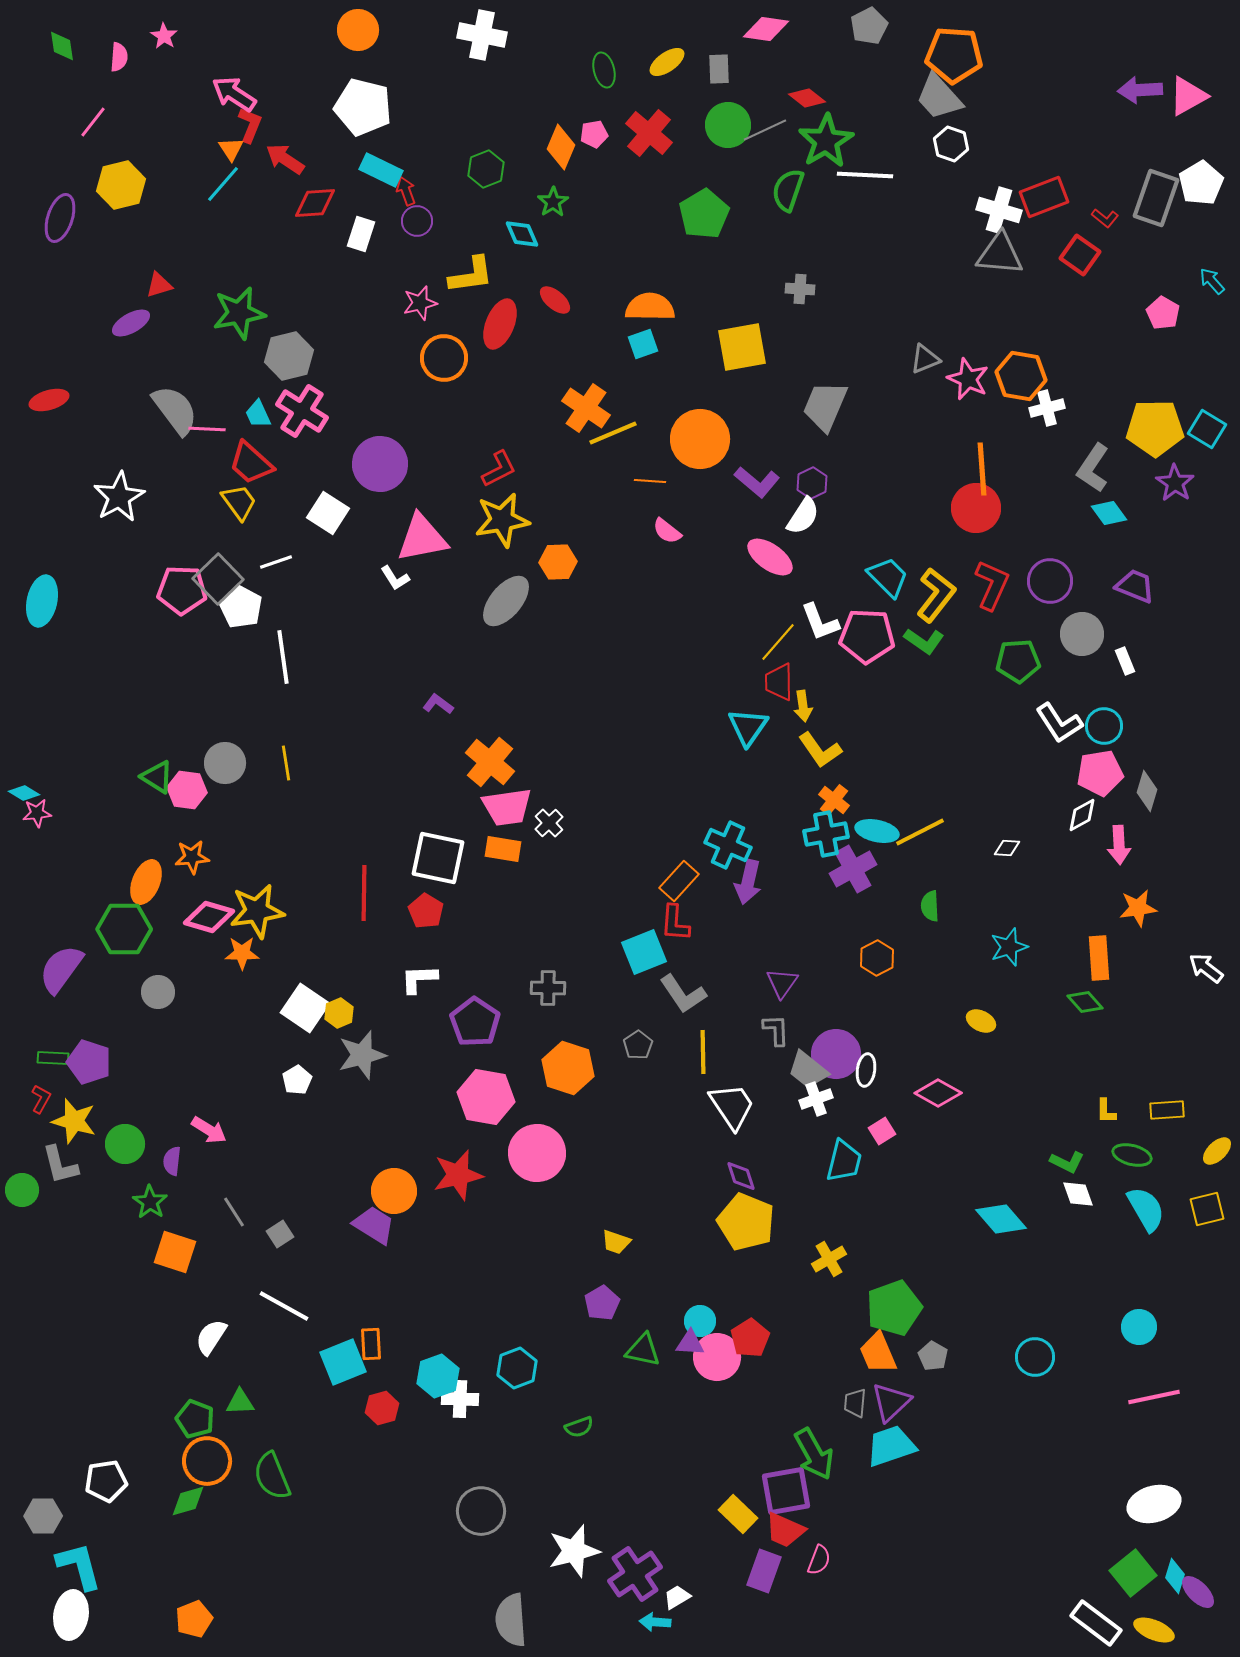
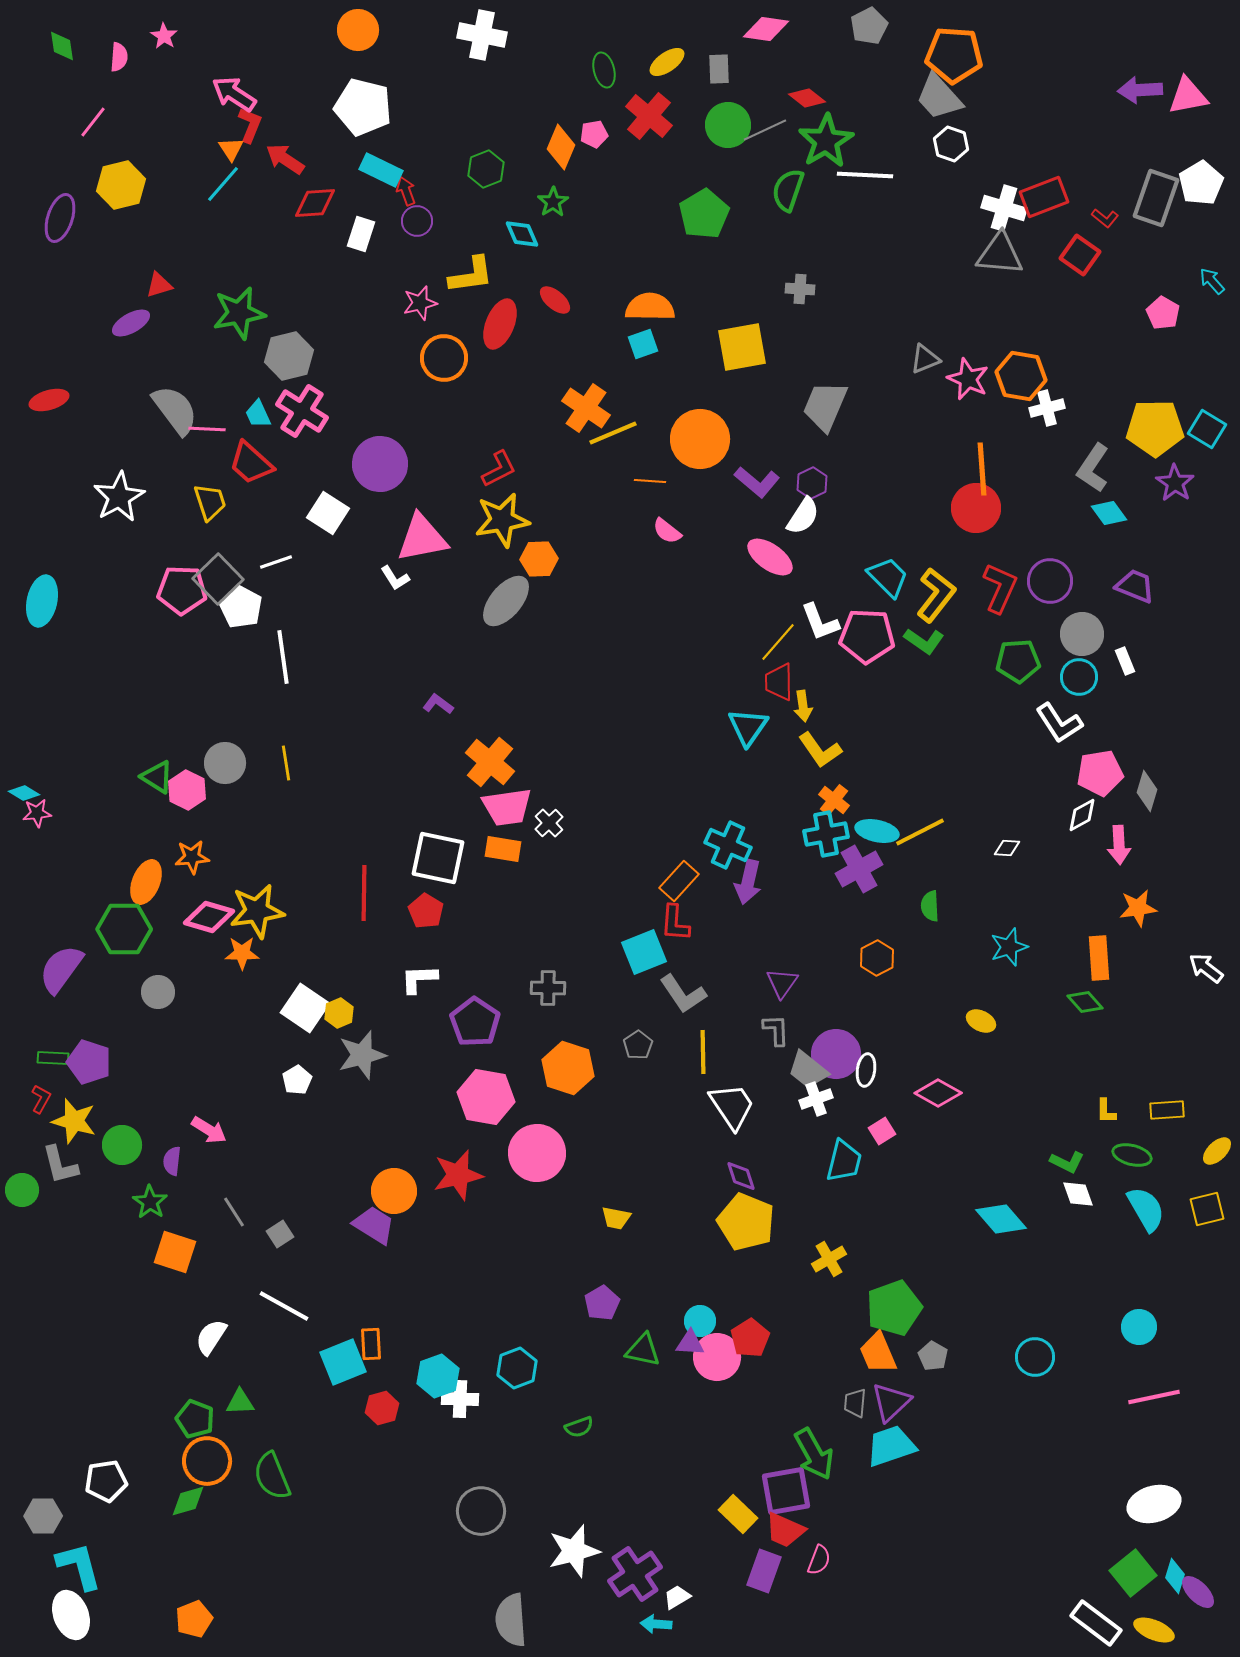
pink triangle at (1188, 96): rotated 18 degrees clockwise
red cross at (649, 133): moved 17 px up
white cross at (999, 210): moved 5 px right, 2 px up
yellow trapezoid at (239, 502): moved 29 px left; rotated 18 degrees clockwise
orange hexagon at (558, 562): moved 19 px left, 3 px up
red L-shape at (992, 585): moved 8 px right, 3 px down
cyan circle at (1104, 726): moved 25 px left, 49 px up
pink hexagon at (187, 790): rotated 18 degrees clockwise
purple cross at (853, 869): moved 6 px right
green circle at (125, 1144): moved 3 px left, 1 px down
yellow trapezoid at (616, 1242): moved 24 px up; rotated 8 degrees counterclockwise
white ellipse at (71, 1615): rotated 30 degrees counterclockwise
cyan arrow at (655, 1622): moved 1 px right, 2 px down
